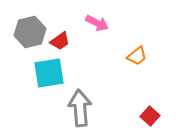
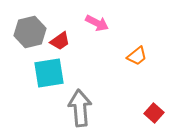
red square: moved 4 px right, 3 px up
